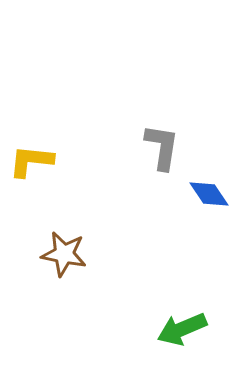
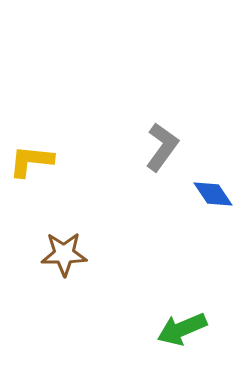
gray L-shape: rotated 27 degrees clockwise
blue diamond: moved 4 px right
brown star: rotated 12 degrees counterclockwise
